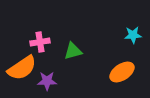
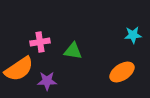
green triangle: rotated 24 degrees clockwise
orange semicircle: moved 3 px left, 1 px down
